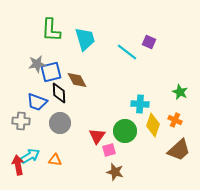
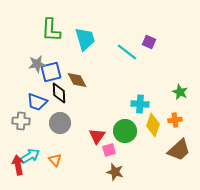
orange cross: rotated 32 degrees counterclockwise
orange triangle: rotated 40 degrees clockwise
